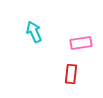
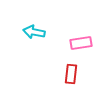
cyan arrow: rotated 55 degrees counterclockwise
